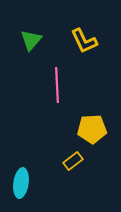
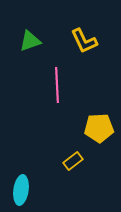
green triangle: moved 1 px left, 1 px down; rotated 30 degrees clockwise
yellow pentagon: moved 7 px right, 1 px up
cyan ellipse: moved 7 px down
